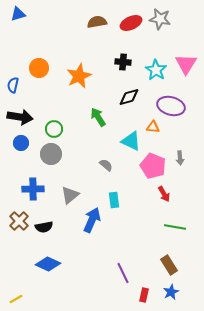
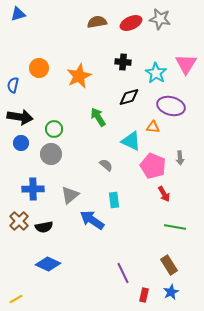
cyan star: moved 3 px down
blue arrow: rotated 80 degrees counterclockwise
